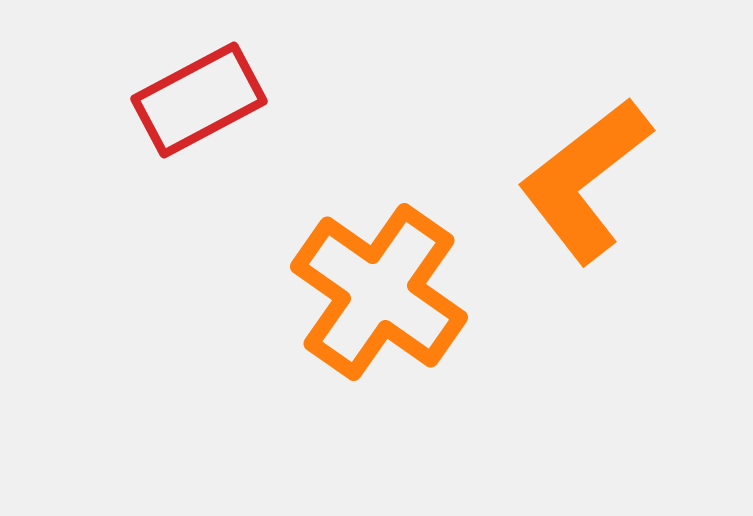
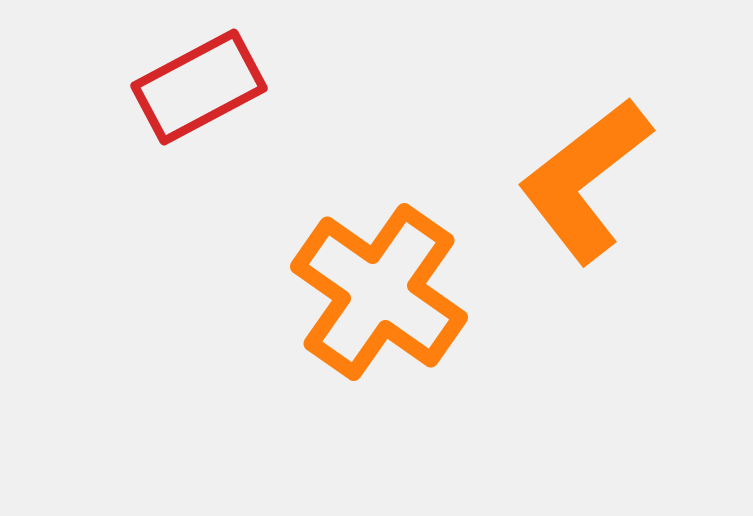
red rectangle: moved 13 px up
